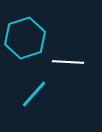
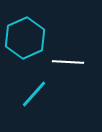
cyan hexagon: rotated 6 degrees counterclockwise
